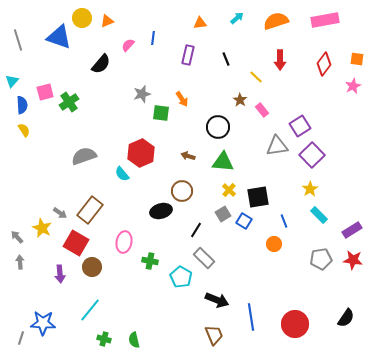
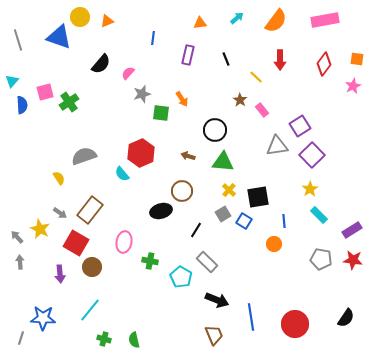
yellow circle at (82, 18): moved 2 px left, 1 px up
orange semicircle at (276, 21): rotated 145 degrees clockwise
pink semicircle at (128, 45): moved 28 px down
black circle at (218, 127): moved 3 px left, 3 px down
yellow semicircle at (24, 130): moved 35 px right, 48 px down
blue line at (284, 221): rotated 16 degrees clockwise
yellow star at (42, 228): moved 2 px left, 1 px down
gray rectangle at (204, 258): moved 3 px right, 4 px down
gray pentagon at (321, 259): rotated 20 degrees clockwise
blue star at (43, 323): moved 5 px up
